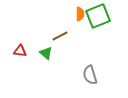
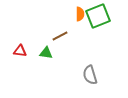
green triangle: rotated 32 degrees counterclockwise
